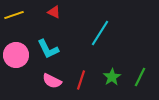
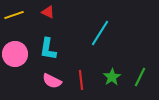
red triangle: moved 6 px left
cyan L-shape: rotated 35 degrees clockwise
pink circle: moved 1 px left, 1 px up
red line: rotated 24 degrees counterclockwise
